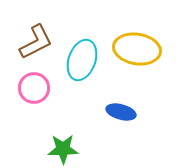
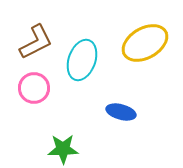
yellow ellipse: moved 8 px right, 6 px up; rotated 39 degrees counterclockwise
